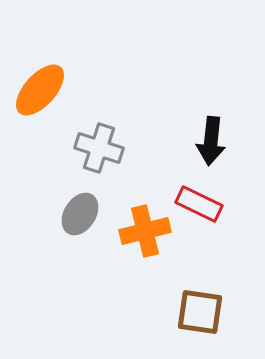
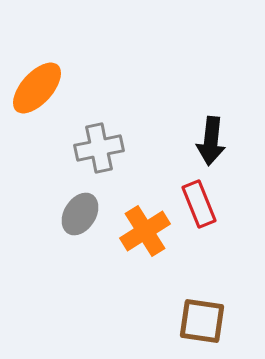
orange ellipse: moved 3 px left, 2 px up
gray cross: rotated 30 degrees counterclockwise
red rectangle: rotated 42 degrees clockwise
orange cross: rotated 18 degrees counterclockwise
brown square: moved 2 px right, 9 px down
